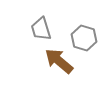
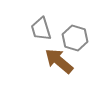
gray hexagon: moved 9 px left
